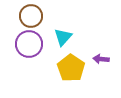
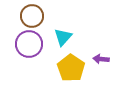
brown circle: moved 1 px right
